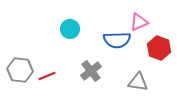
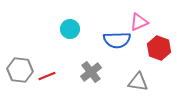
gray cross: moved 1 px down
